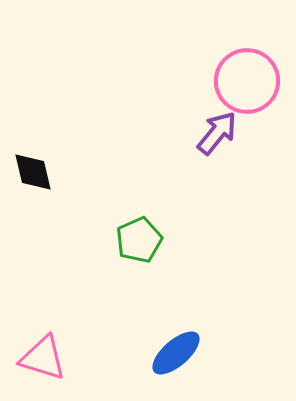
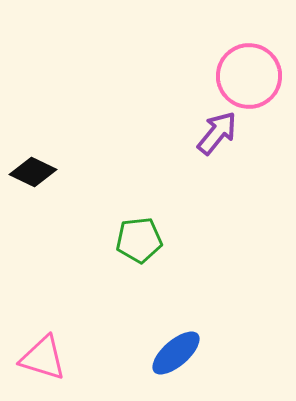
pink circle: moved 2 px right, 5 px up
black diamond: rotated 51 degrees counterclockwise
green pentagon: rotated 18 degrees clockwise
